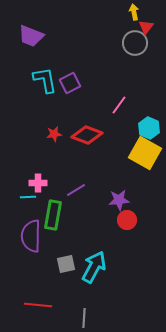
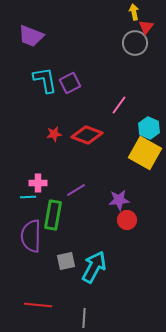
gray square: moved 3 px up
